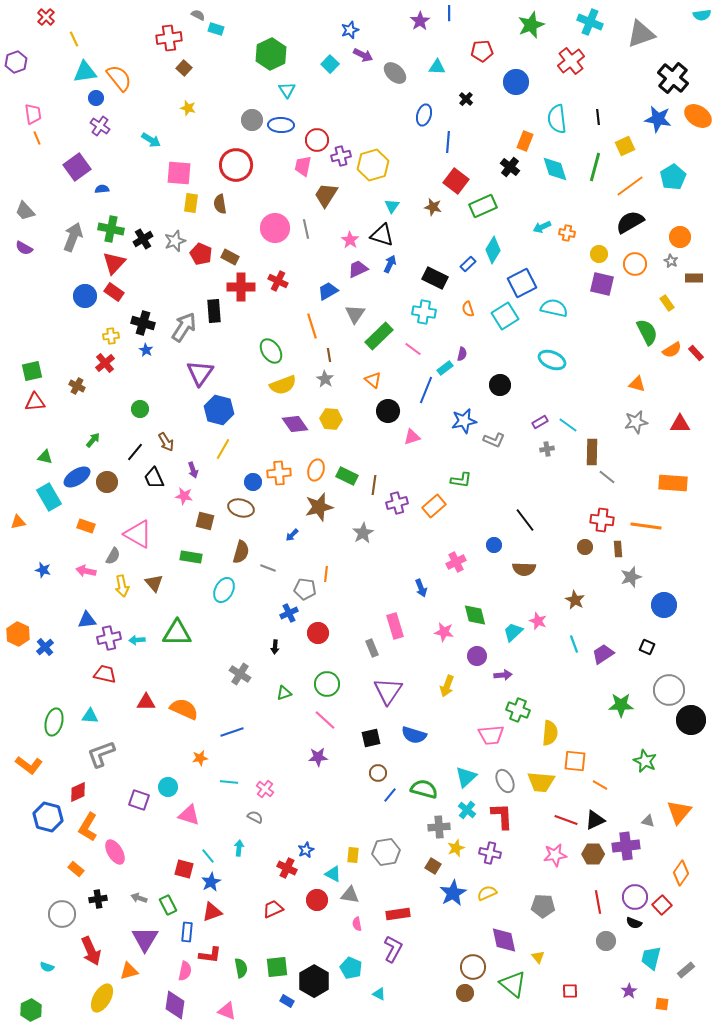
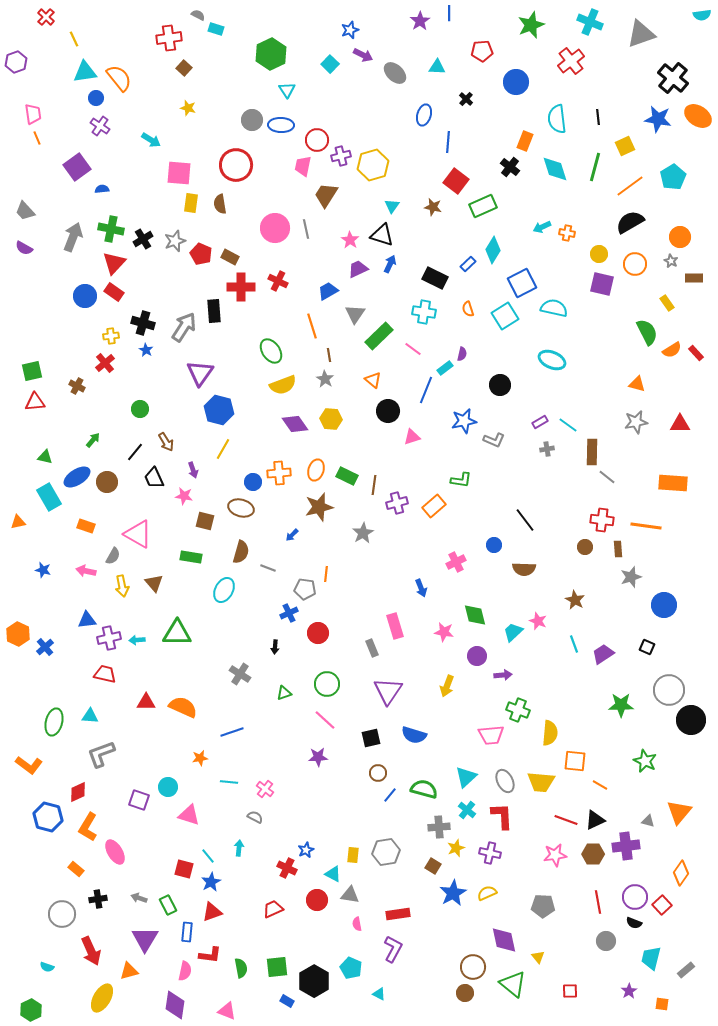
orange semicircle at (184, 709): moved 1 px left, 2 px up
